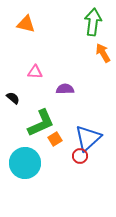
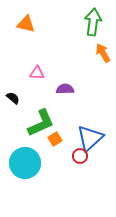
pink triangle: moved 2 px right, 1 px down
blue triangle: moved 2 px right
